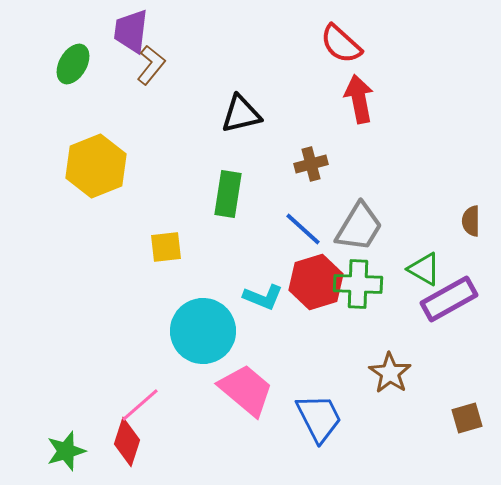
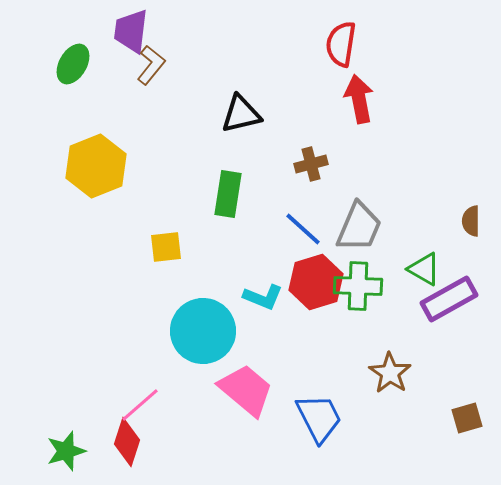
red semicircle: rotated 57 degrees clockwise
gray trapezoid: rotated 8 degrees counterclockwise
green cross: moved 2 px down
